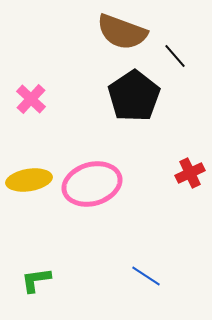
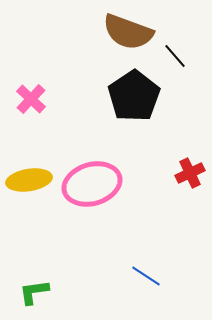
brown semicircle: moved 6 px right
green L-shape: moved 2 px left, 12 px down
